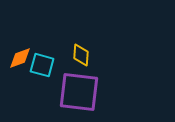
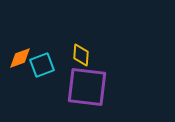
cyan square: rotated 35 degrees counterclockwise
purple square: moved 8 px right, 5 px up
